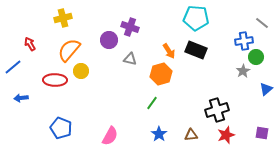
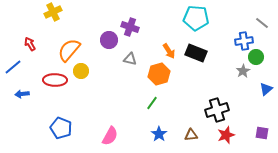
yellow cross: moved 10 px left, 6 px up; rotated 12 degrees counterclockwise
black rectangle: moved 3 px down
orange hexagon: moved 2 px left
blue arrow: moved 1 px right, 4 px up
